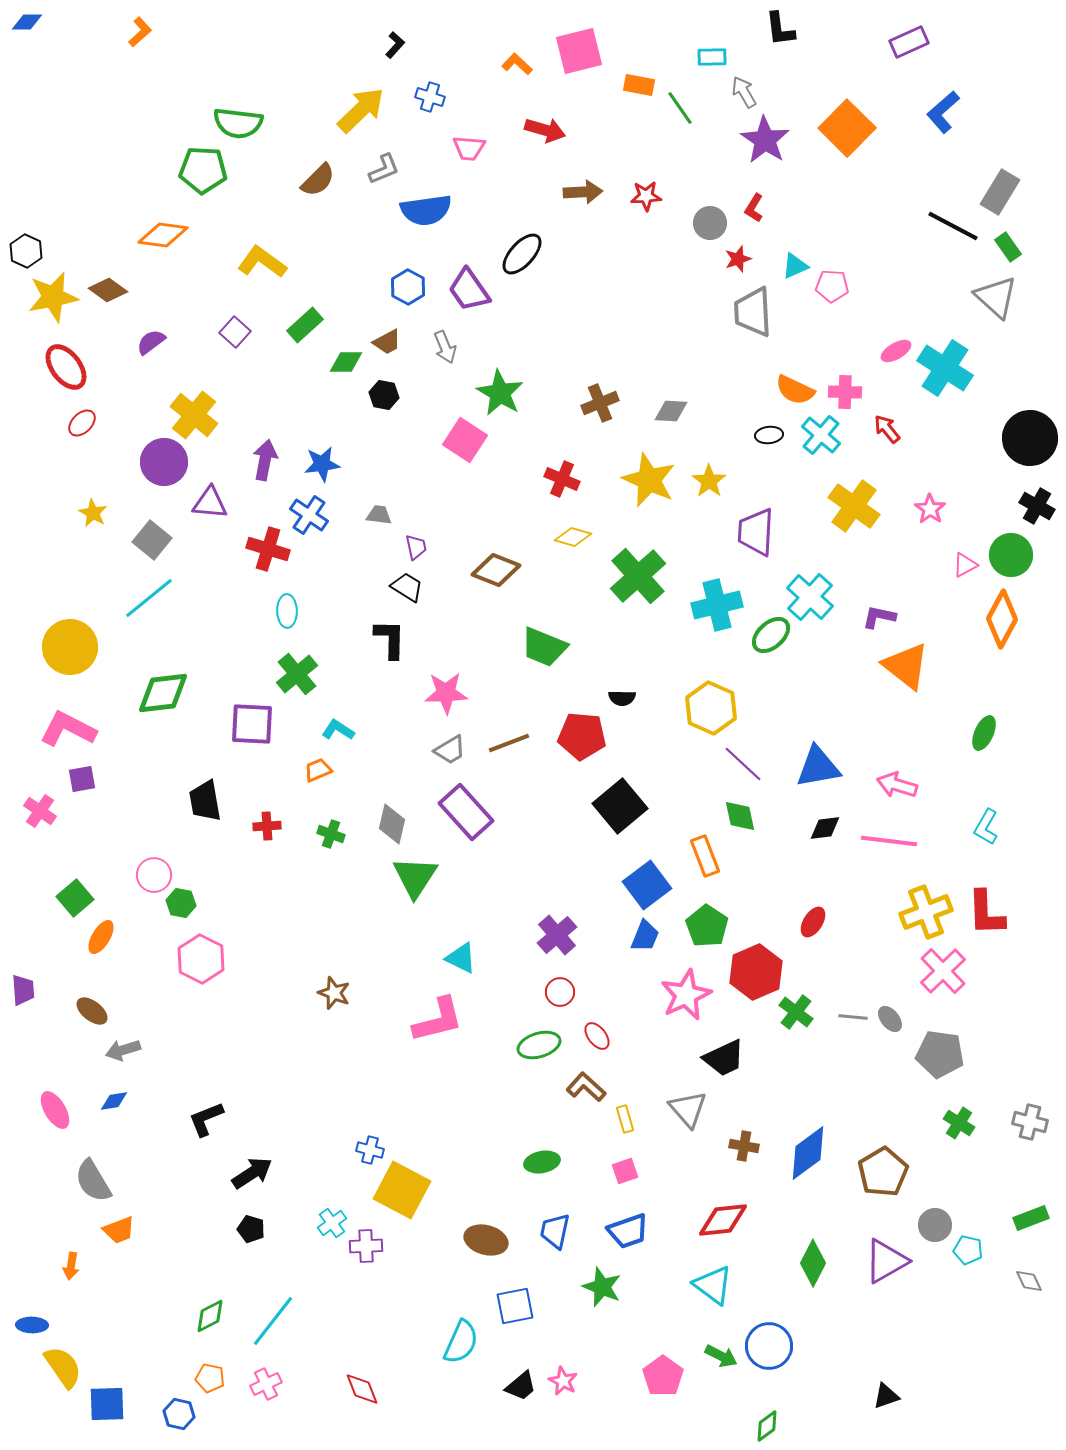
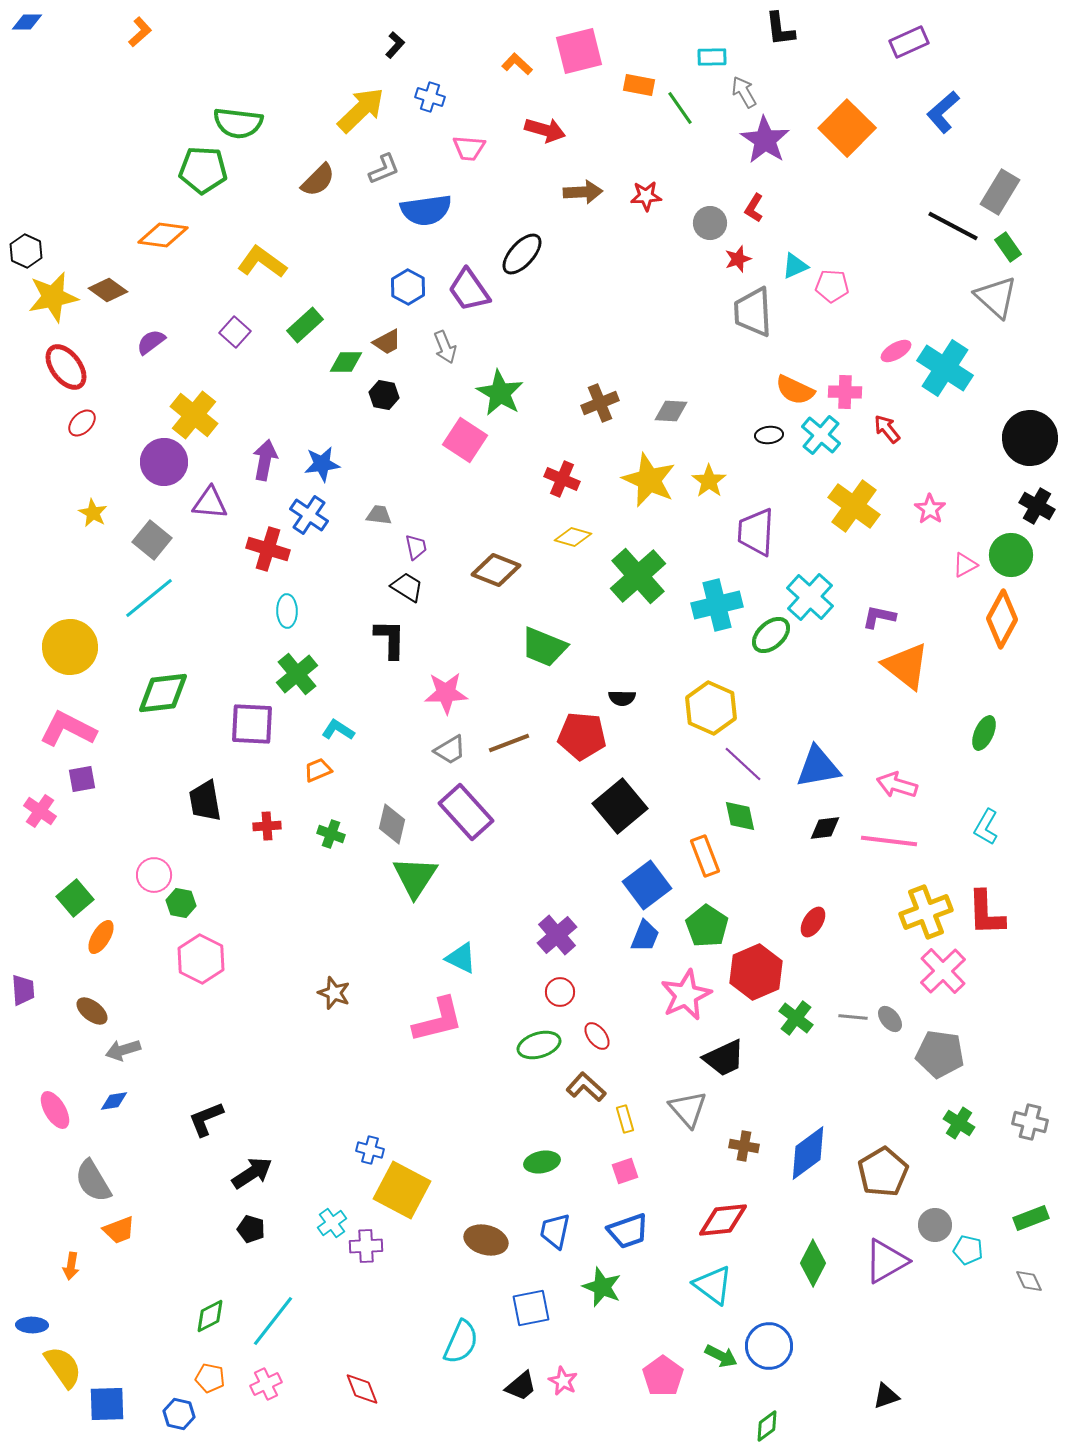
green cross at (796, 1012): moved 6 px down
blue square at (515, 1306): moved 16 px right, 2 px down
